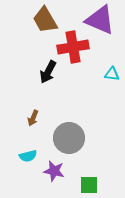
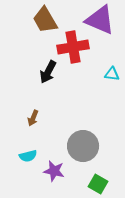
gray circle: moved 14 px right, 8 px down
green square: moved 9 px right, 1 px up; rotated 30 degrees clockwise
